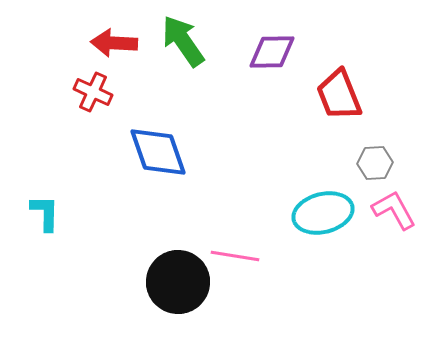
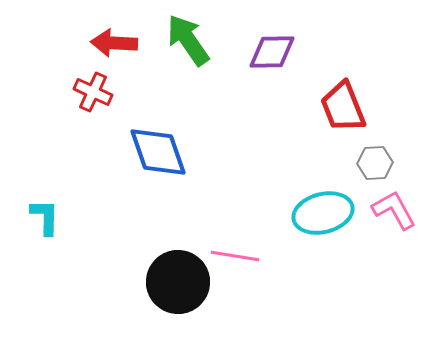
green arrow: moved 5 px right, 1 px up
red trapezoid: moved 4 px right, 12 px down
cyan L-shape: moved 4 px down
